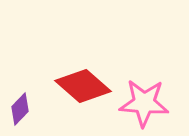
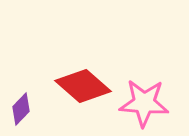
purple diamond: moved 1 px right
